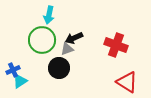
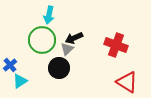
gray triangle: rotated 24 degrees counterclockwise
blue cross: moved 3 px left, 5 px up; rotated 16 degrees counterclockwise
